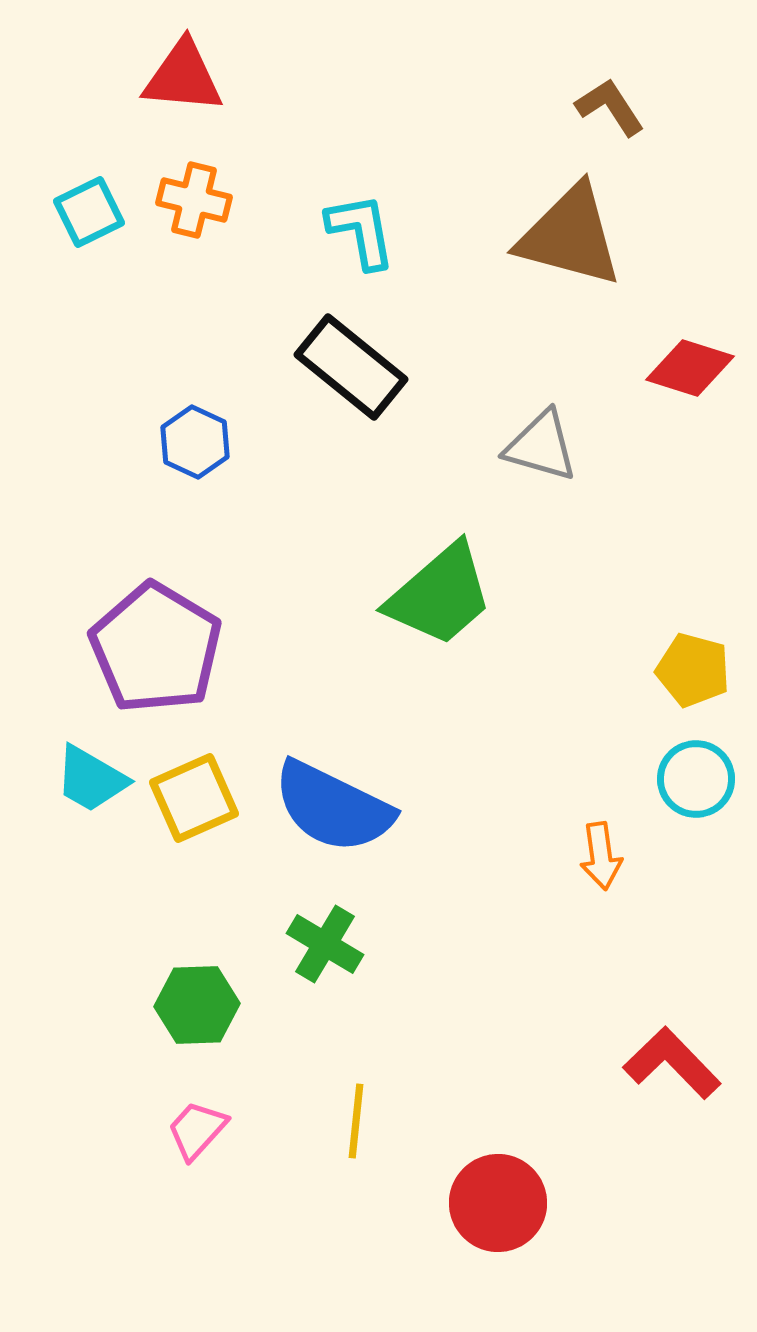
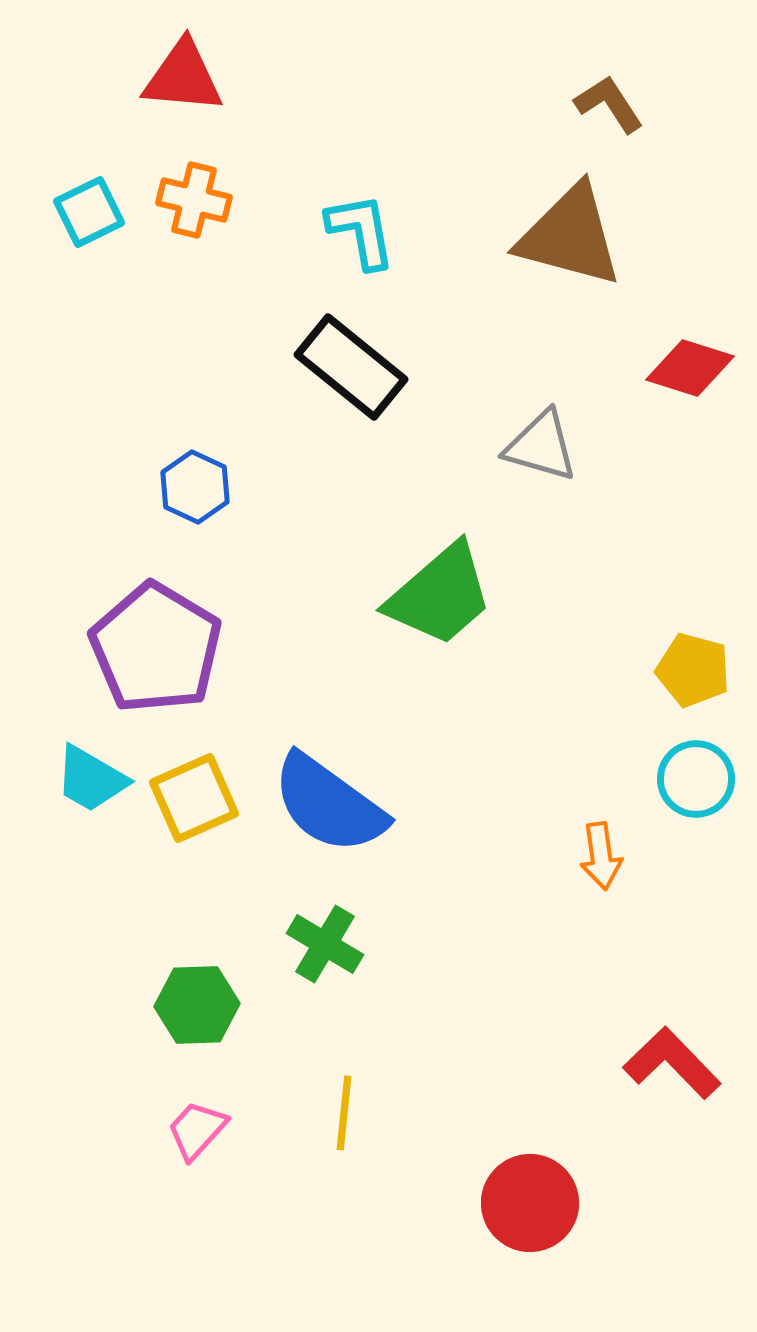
brown L-shape: moved 1 px left, 3 px up
blue hexagon: moved 45 px down
blue semicircle: moved 4 px left, 3 px up; rotated 10 degrees clockwise
yellow line: moved 12 px left, 8 px up
red circle: moved 32 px right
